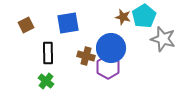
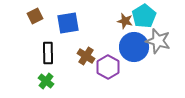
brown star: moved 2 px right, 4 px down
brown square: moved 9 px right, 9 px up
gray star: moved 5 px left, 2 px down
blue circle: moved 23 px right, 1 px up
brown cross: rotated 18 degrees clockwise
